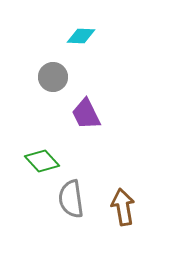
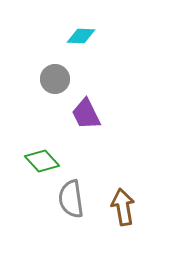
gray circle: moved 2 px right, 2 px down
